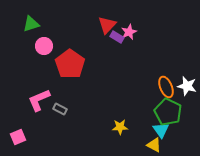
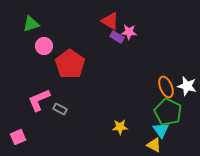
red triangle: moved 3 px right, 4 px up; rotated 42 degrees counterclockwise
pink star: rotated 28 degrees clockwise
